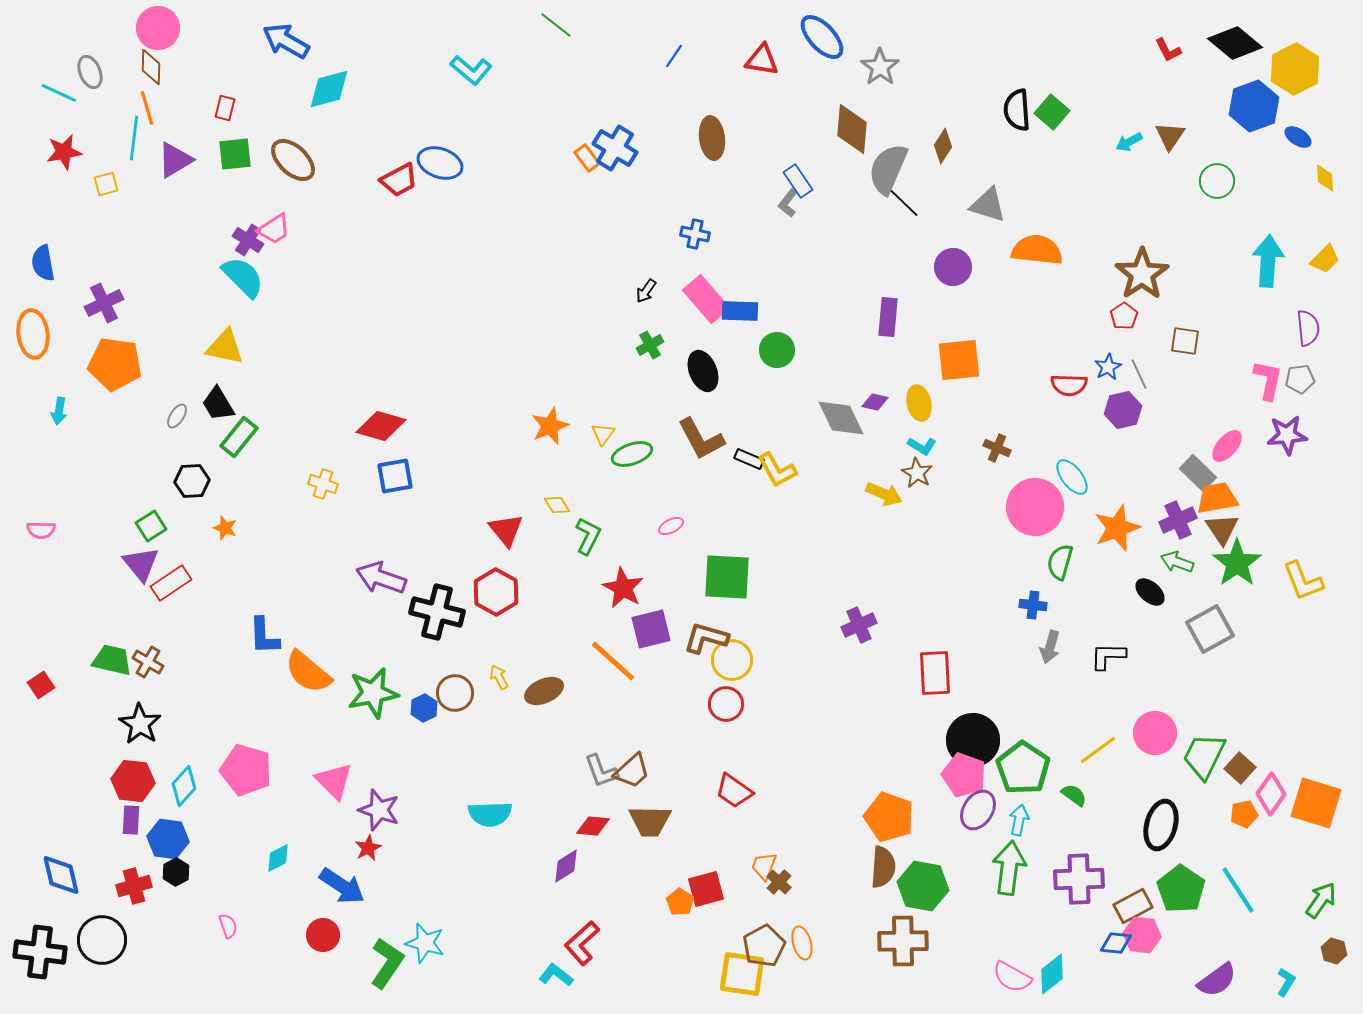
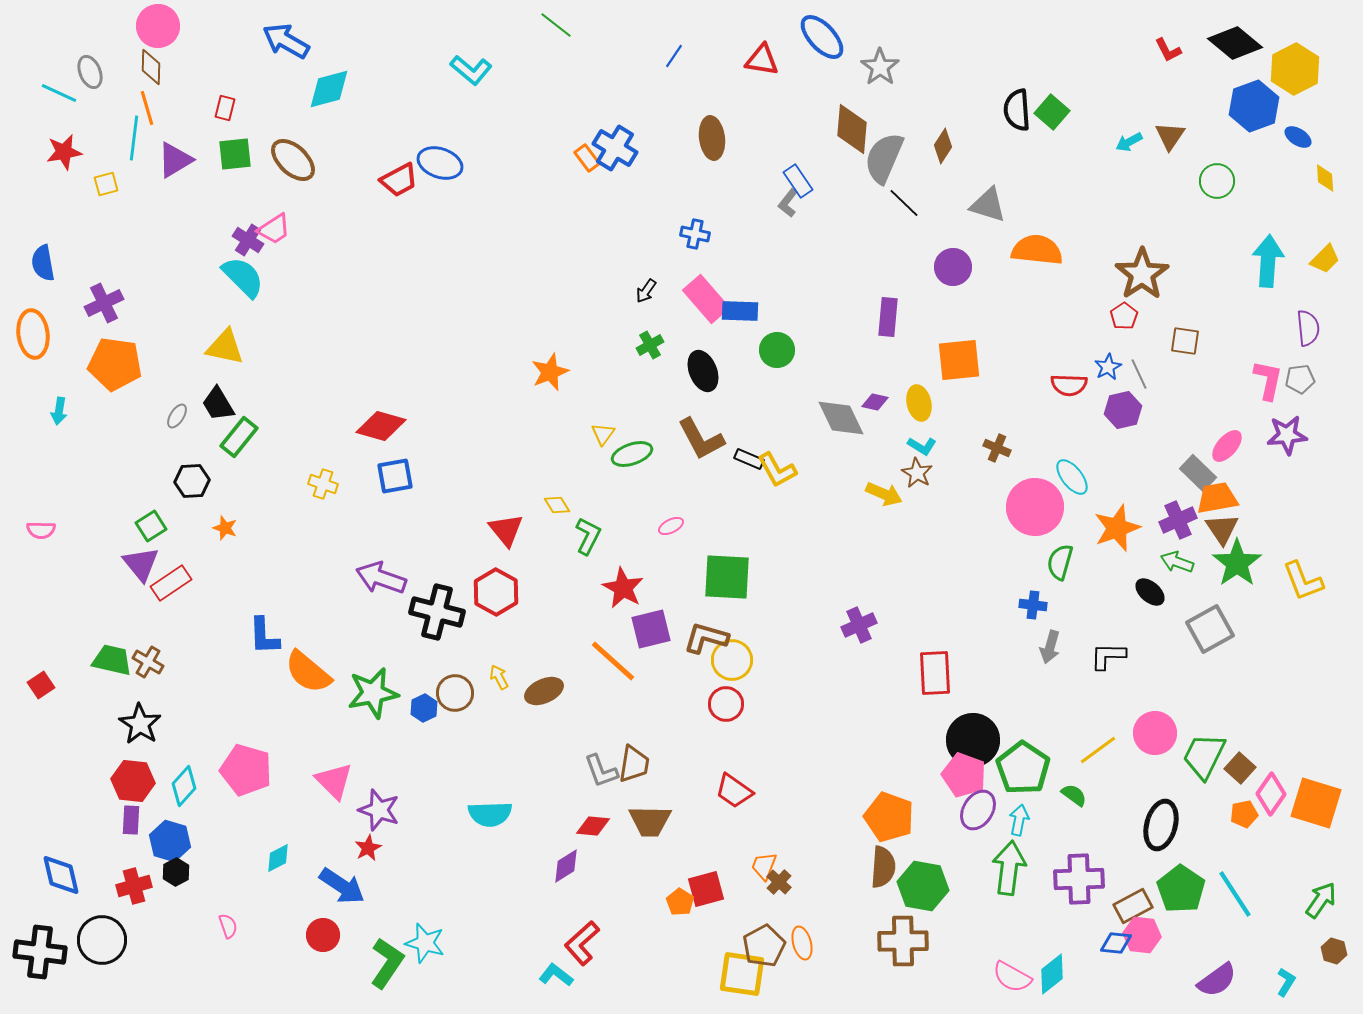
pink circle at (158, 28): moved 2 px up
gray semicircle at (888, 169): moved 4 px left, 11 px up
orange star at (550, 426): moved 54 px up
brown trapezoid at (632, 771): moved 2 px right, 7 px up; rotated 39 degrees counterclockwise
blue hexagon at (168, 839): moved 2 px right, 2 px down; rotated 9 degrees clockwise
cyan line at (1238, 890): moved 3 px left, 4 px down
